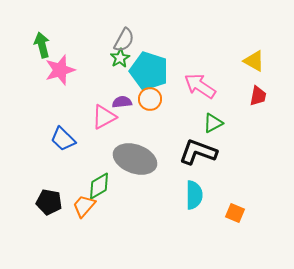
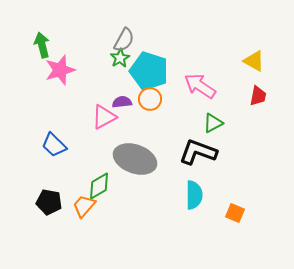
blue trapezoid: moved 9 px left, 6 px down
